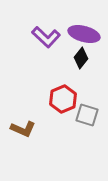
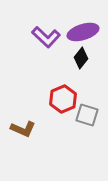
purple ellipse: moved 1 px left, 2 px up; rotated 32 degrees counterclockwise
